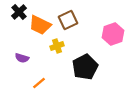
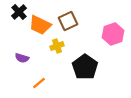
brown square: moved 1 px down
black pentagon: rotated 10 degrees counterclockwise
